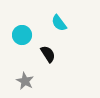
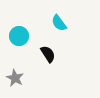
cyan circle: moved 3 px left, 1 px down
gray star: moved 10 px left, 3 px up
